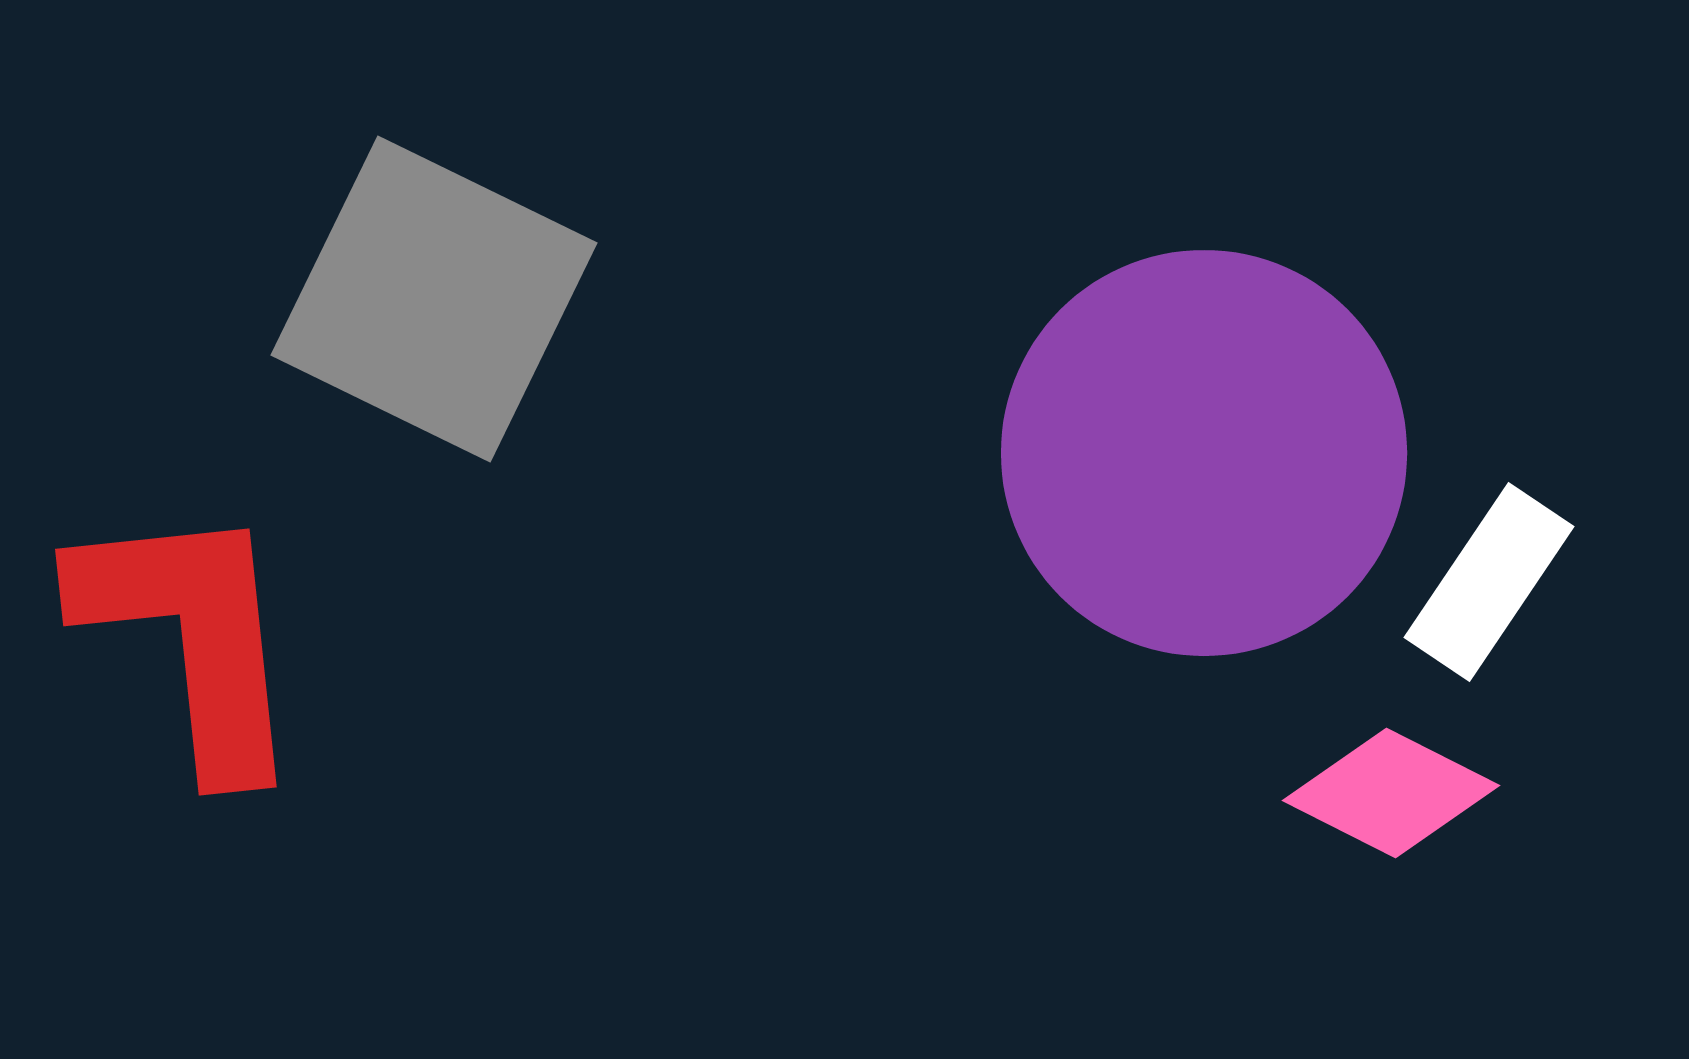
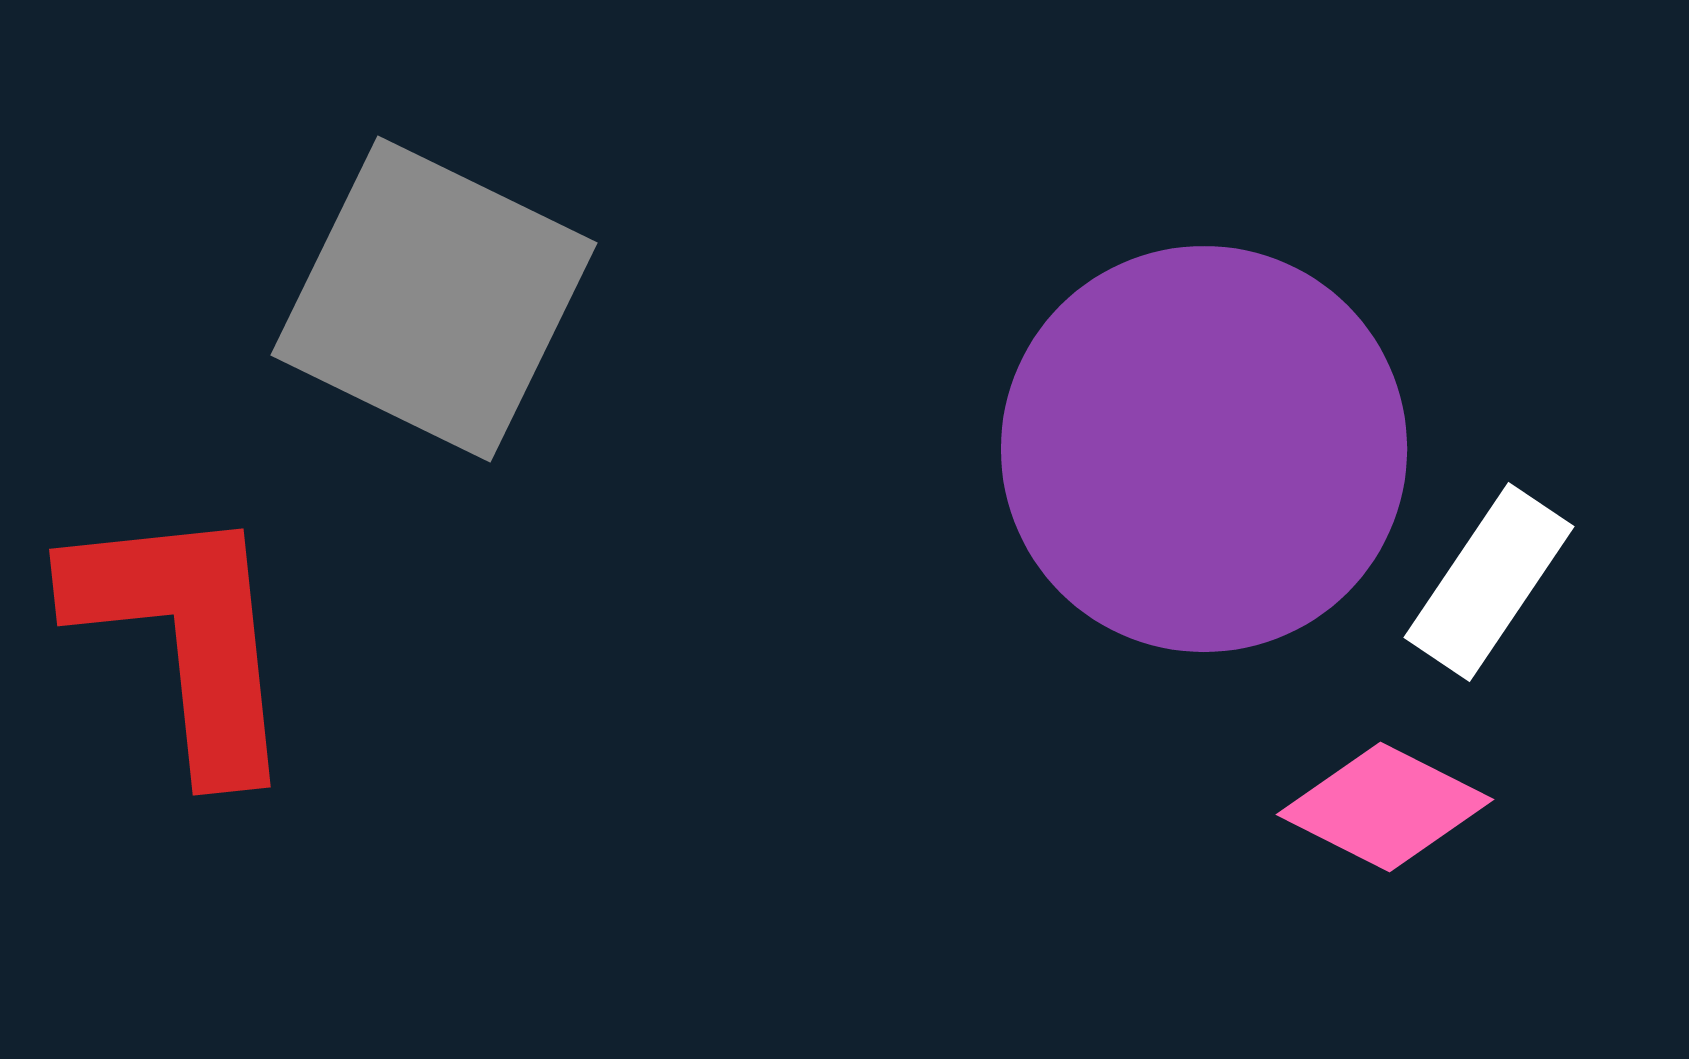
purple circle: moved 4 px up
red L-shape: moved 6 px left
pink diamond: moved 6 px left, 14 px down
